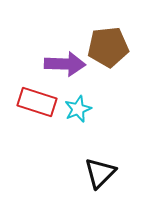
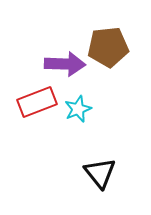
red rectangle: rotated 39 degrees counterclockwise
black triangle: rotated 24 degrees counterclockwise
